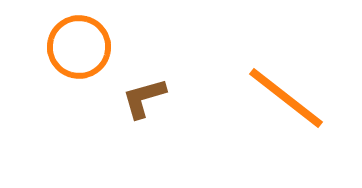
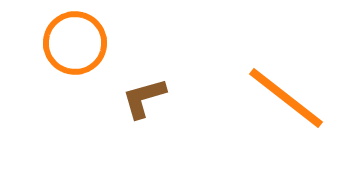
orange circle: moved 4 px left, 4 px up
